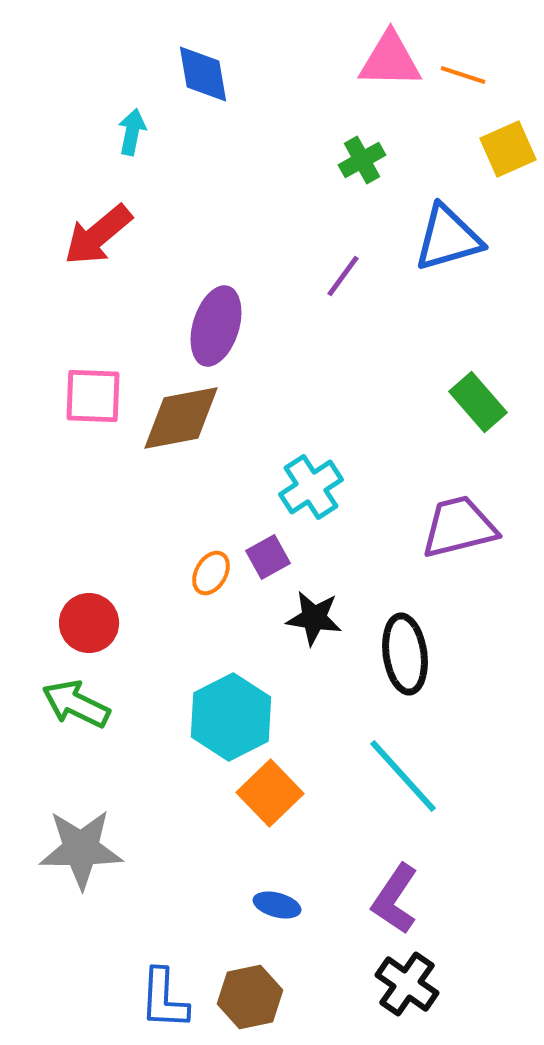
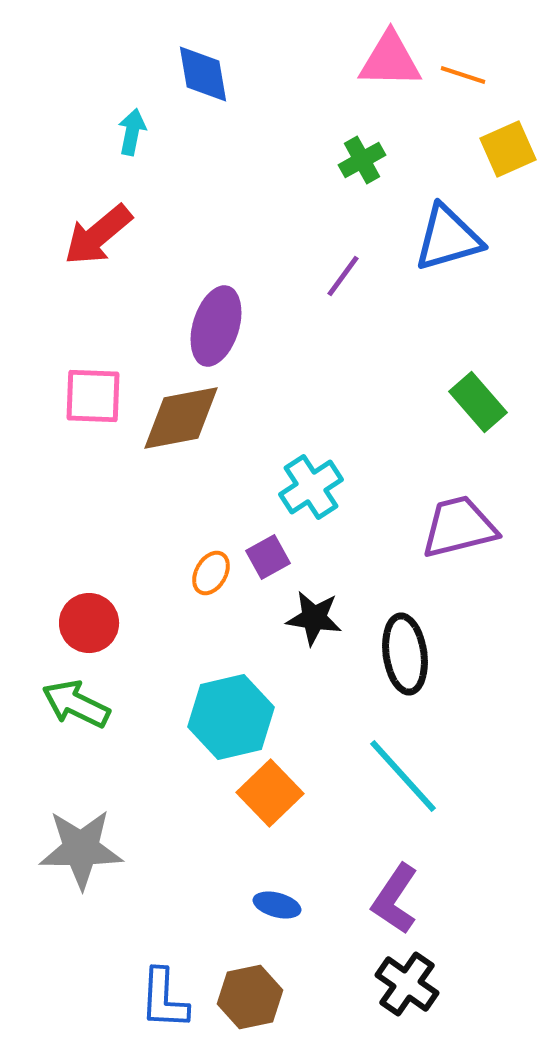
cyan hexagon: rotated 14 degrees clockwise
